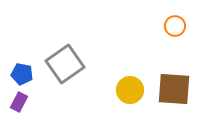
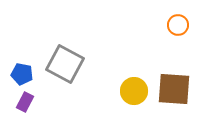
orange circle: moved 3 px right, 1 px up
gray square: rotated 27 degrees counterclockwise
yellow circle: moved 4 px right, 1 px down
purple rectangle: moved 6 px right
